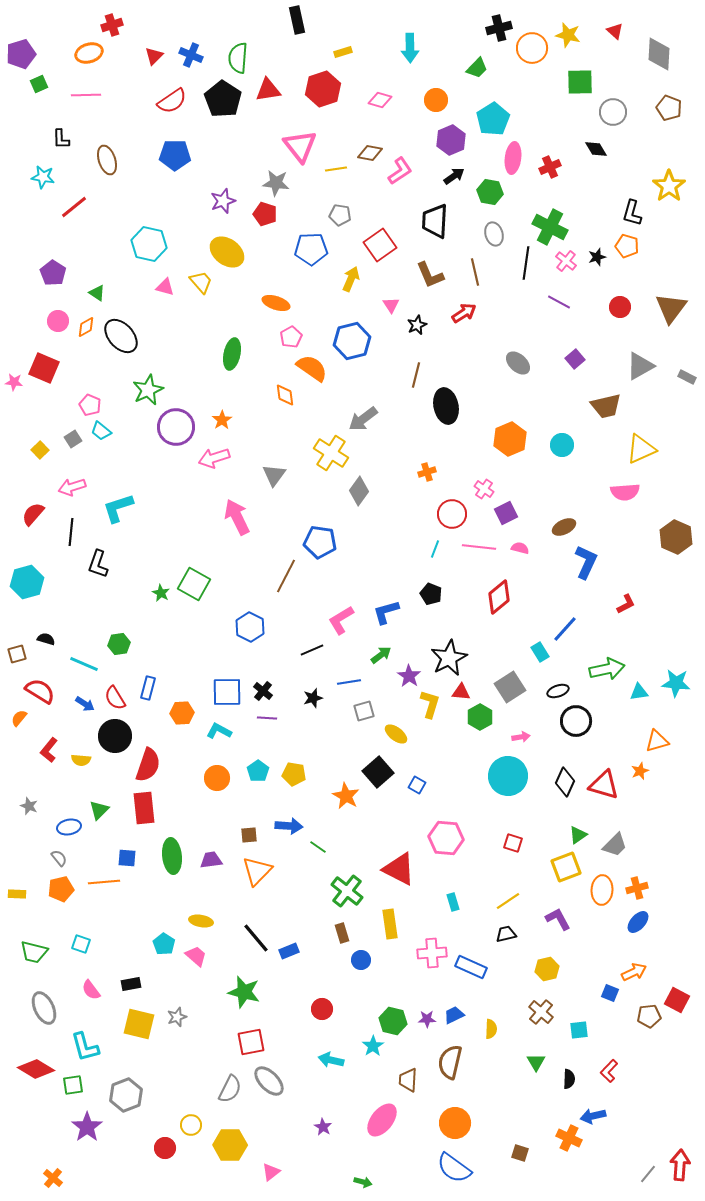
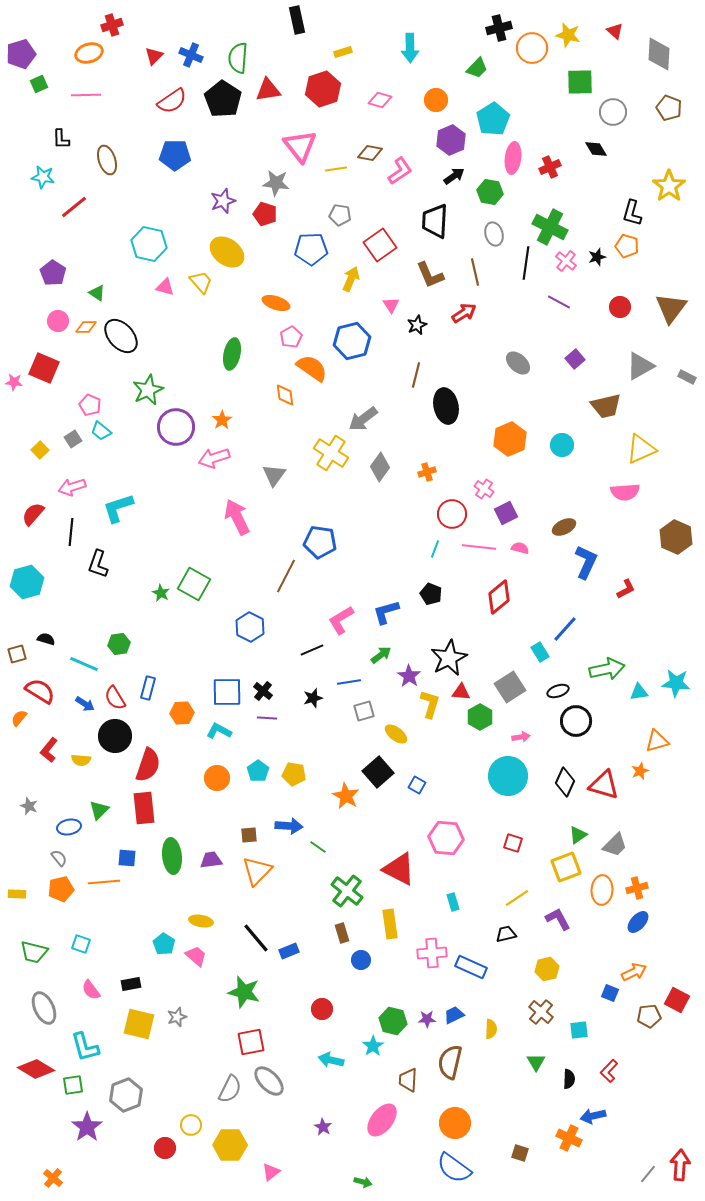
orange diamond at (86, 327): rotated 30 degrees clockwise
gray diamond at (359, 491): moved 21 px right, 24 px up
red L-shape at (626, 604): moved 15 px up
yellow line at (508, 901): moved 9 px right, 3 px up
